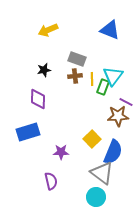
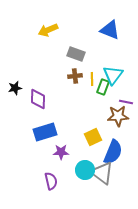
gray rectangle: moved 1 px left, 5 px up
black star: moved 29 px left, 18 px down
cyan triangle: moved 1 px up
purple line: rotated 16 degrees counterclockwise
blue rectangle: moved 17 px right
yellow square: moved 1 px right, 2 px up; rotated 18 degrees clockwise
cyan circle: moved 11 px left, 27 px up
